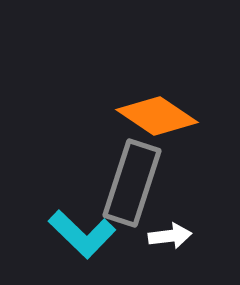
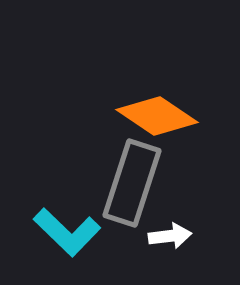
cyan L-shape: moved 15 px left, 2 px up
